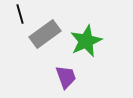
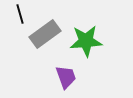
green star: rotated 20 degrees clockwise
